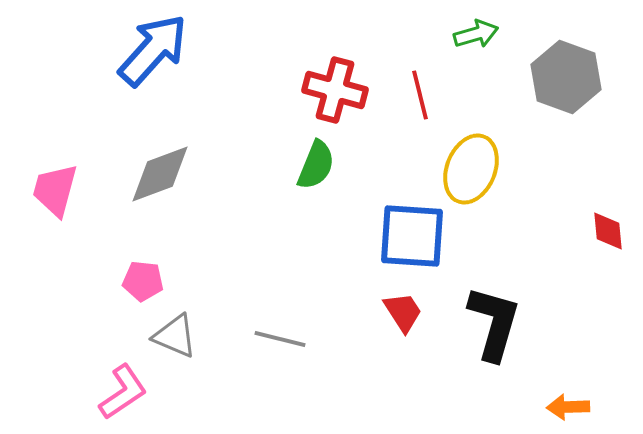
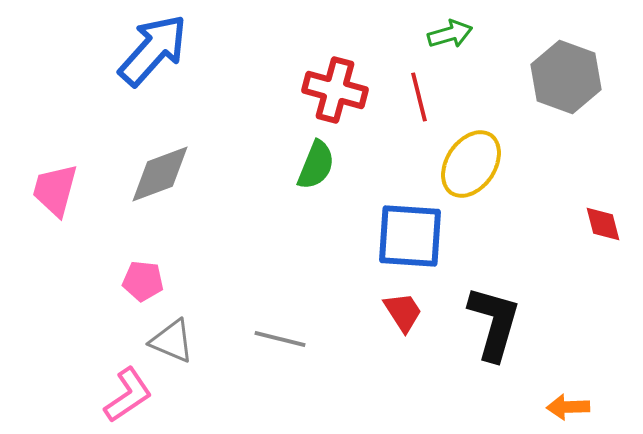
green arrow: moved 26 px left
red line: moved 1 px left, 2 px down
yellow ellipse: moved 5 px up; rotated 12 degrees clockwise
red diamond: moved 5 px left, 7 px up; rotated 9 degrees counterclockwise
blue square: moved 2 px left
gray triangle: moved 3 px left, 5 px down
pink L-shape: moved 5 px right, 3 px down
